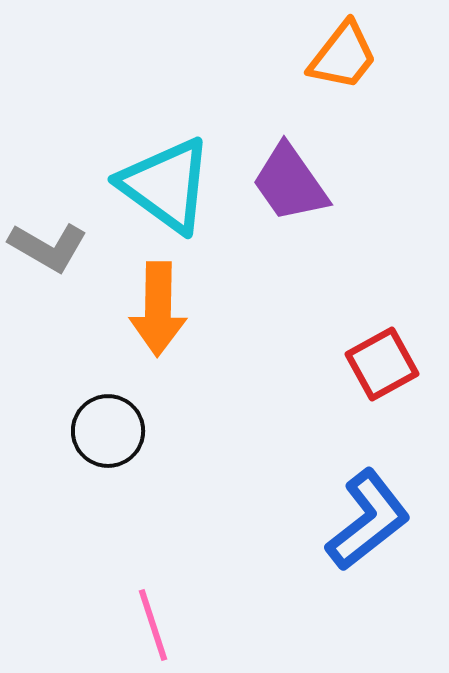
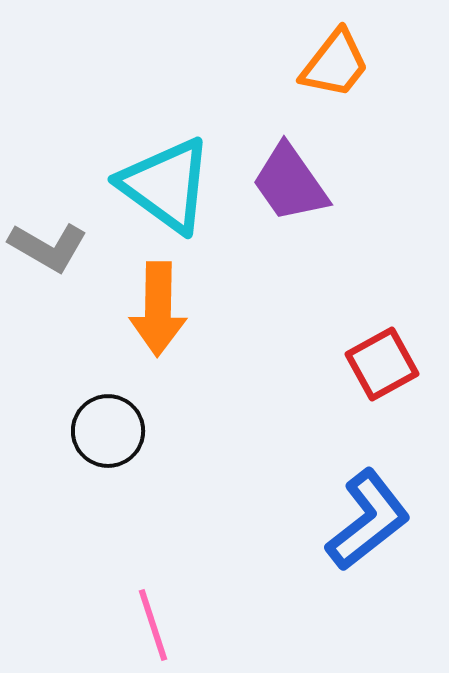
orange trapezoid: moved 8 px left, 8 px down
